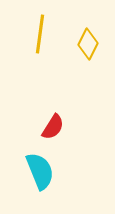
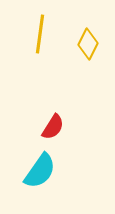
cyan semicircle: rotated 57 degrees clockwise
